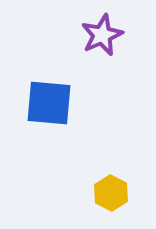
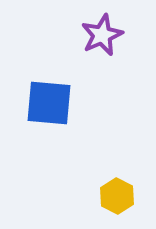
yellow hexagon: moved 6 px right, 3 px down
